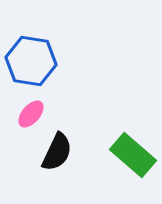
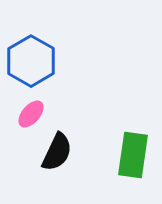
blue hexagon: rotated 21 degrees clockwise
green rectangle: rotated 57 degrees clockwise
